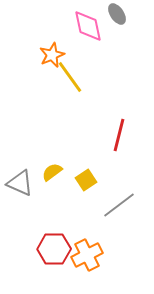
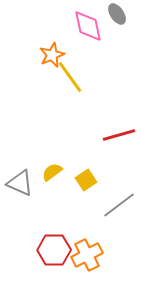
red line: rotated 60 degrees clockwise
red hexagon: moved 1 px down
